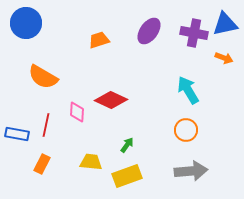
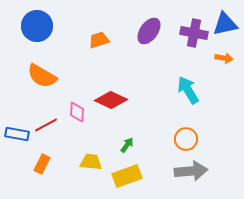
blue circle: moved 11 px right, 3 px down
orange arrow: rotated 12 degrees counterclockwise
orange semicircle: moved 1 px left, 1 px up
red line: rotated 50 degrees clockwise
orange circle: moved 9 px down
